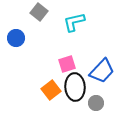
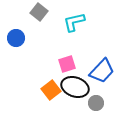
black ellipse: rotated 68 degrees counterclockwise
